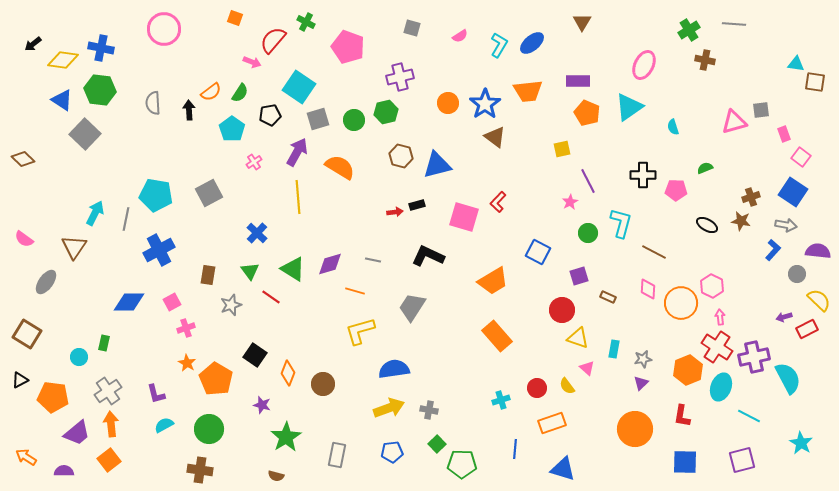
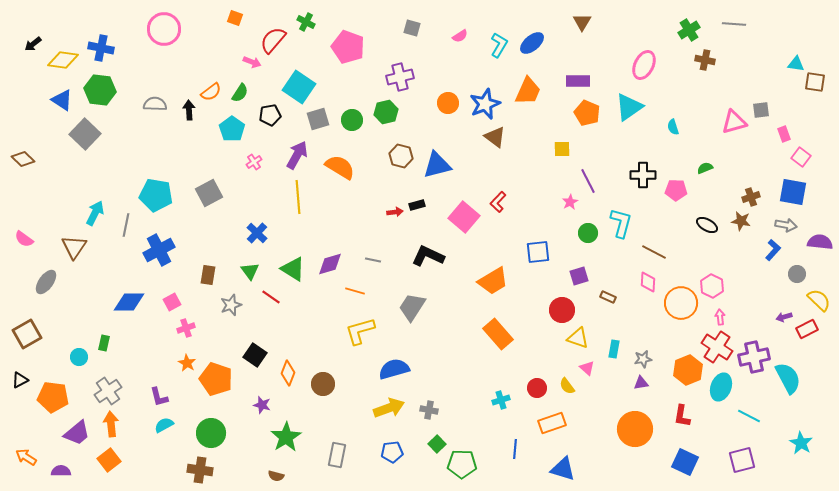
orange trapezoid at (528, 91): rotated 60 degrees counterclockwise
gray semicircle at (153, 103): moved 2 px right, 1 px down; rotated 95 degrees clockwise
blue star at (485, 104): rotated 12 degrees clockwise
green circle at (354, 120): moved 2 px left
yellow square at (562, 149): rotated 12 degrees clockwise
purple arrow at (297, 152): moved 3 px down
blue square at (793, 192): rotated 24 degrees counterclockwise
pink square at (464, 217): rotated 24 degrees clockwise
gray line at (126, 219): moved 6 px down
purple semicircle at (818, 251): moved 2 px right, 9 px up
blue square at (538, 252): rotated 35 degrees counterclockwise
pink diamond at (648, 289): moved 7 px up
brown square at (27, 334): rotated 28 degrees clockwise
orange rectangle at (497, 336): moved 1 px right, 2 px up
blue semicircle at (394, 369): rotated 8 degrees counterclockwise
orange pentagon at (216, 379): rotated 12 degrees counterclockwise
purple triangle at (641, 383): rotated 35 degrees clockwise
purple L-shape at (156, 394): moved 3 px right, 3 px down
green circle at (209, 429): moved 2 px right, 4 px down
blue square at (685, 462): rotated 24 degrees clockwise
purple semicircle at (64, 471): moved 3 px left
